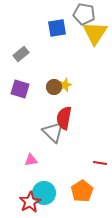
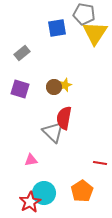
gray rectangle: moved 1 px right, 1 px up
